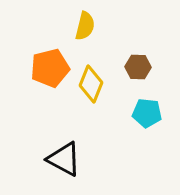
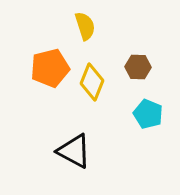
yellow semicircle: rotated 32 degrees counterclockwise
yellow diamond: moved 1 px right, 2 px up
cyan pentagon: moved 1 px right, 1 px down; rotated 16 degrees clockwise
black triangle: moved 10 px right, 8 px up
